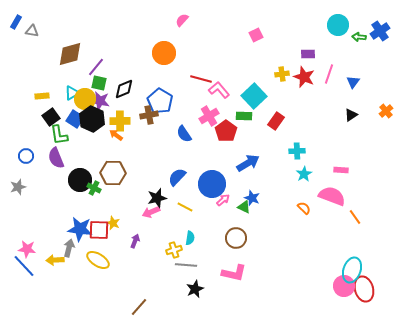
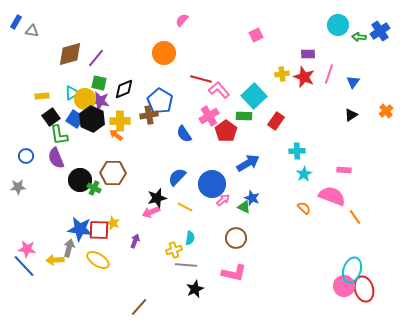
purple line at (96, 67): moved 9 px up
pink rectangle at (341, 170): moved 3 px right
gray star at (18, 187): rotated 14 degrees clockwise
